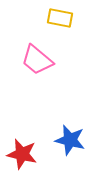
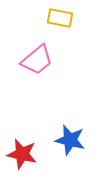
pink trapezoid: rotated 80 degrees counterclockwise
